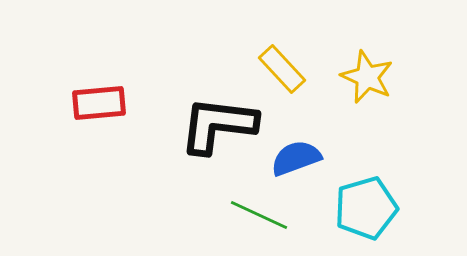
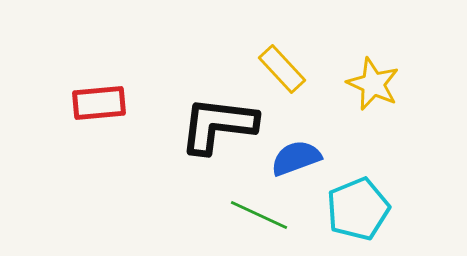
yellow star: moved 6 px right, 7 px down
cyan pentagon: moved 8 px left, 1 px down; rotated 6 degrees counterclockwise
